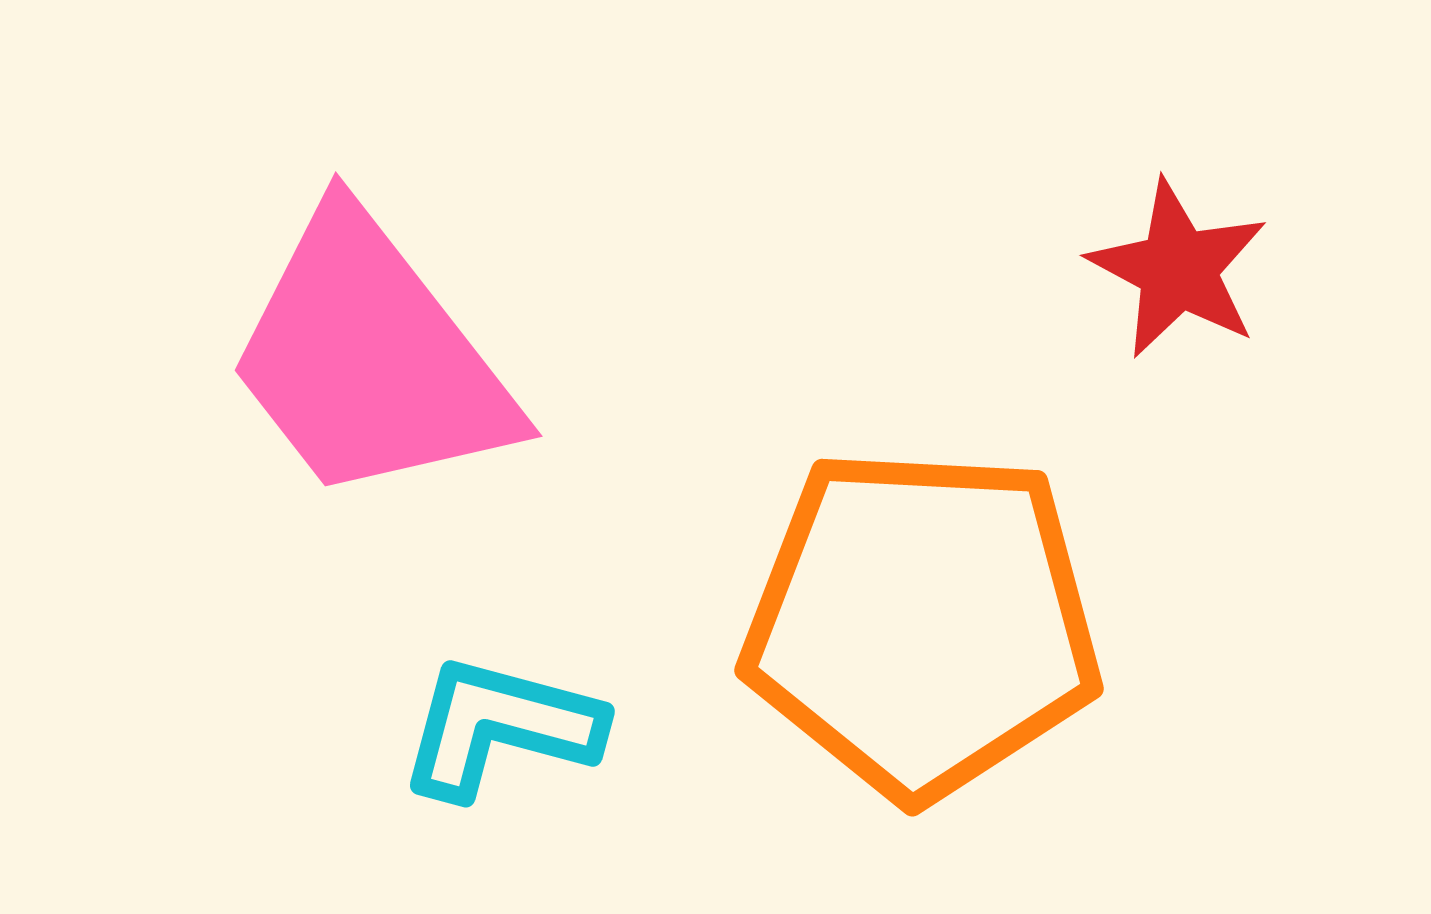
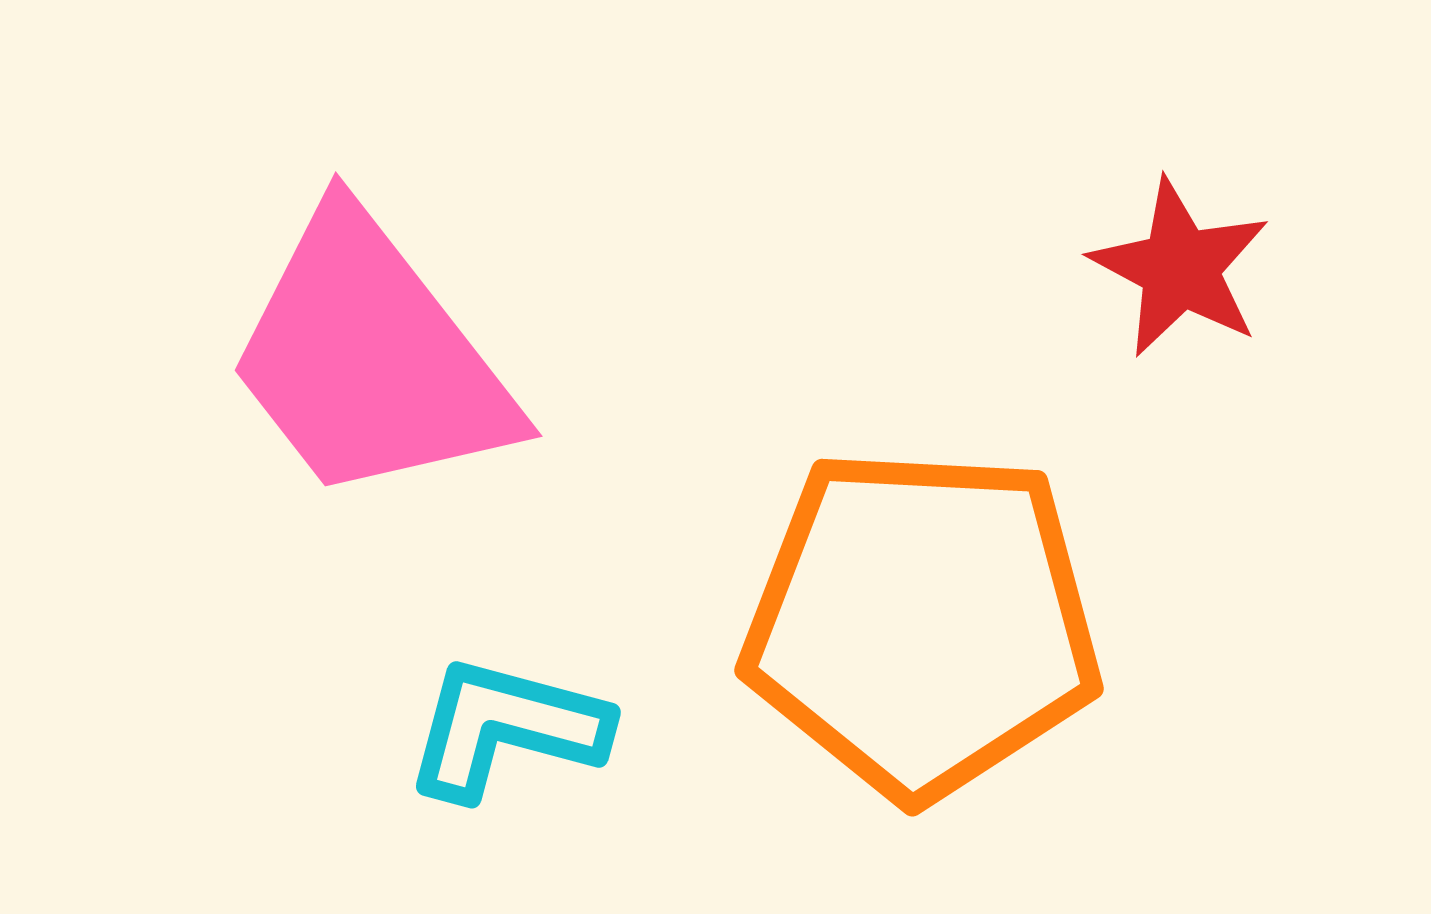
red star: moved 2 px right, 1 px up
cyan L-shape: moved 6 px right, 1 px down
